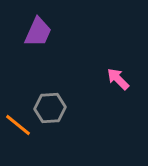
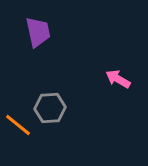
purple trapezoid: rotated 36 degrees counterclockwise
pink arrow: rotated 15 degrees counterclockwise
